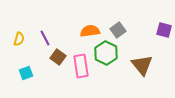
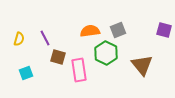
gray square: rotated 14 degrees clockwise
brown square: rotated 21 degrees counterclockwise
pink rectangle: moved 2 px left, 4 px down
